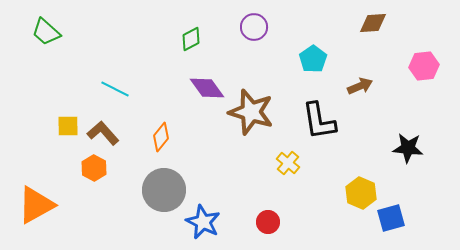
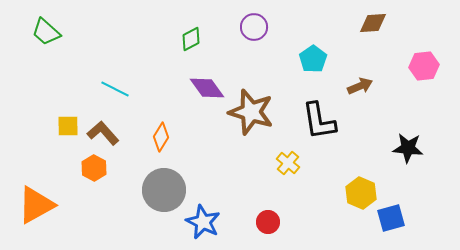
orange diamond: rotated 8 degrees counterclockwise
